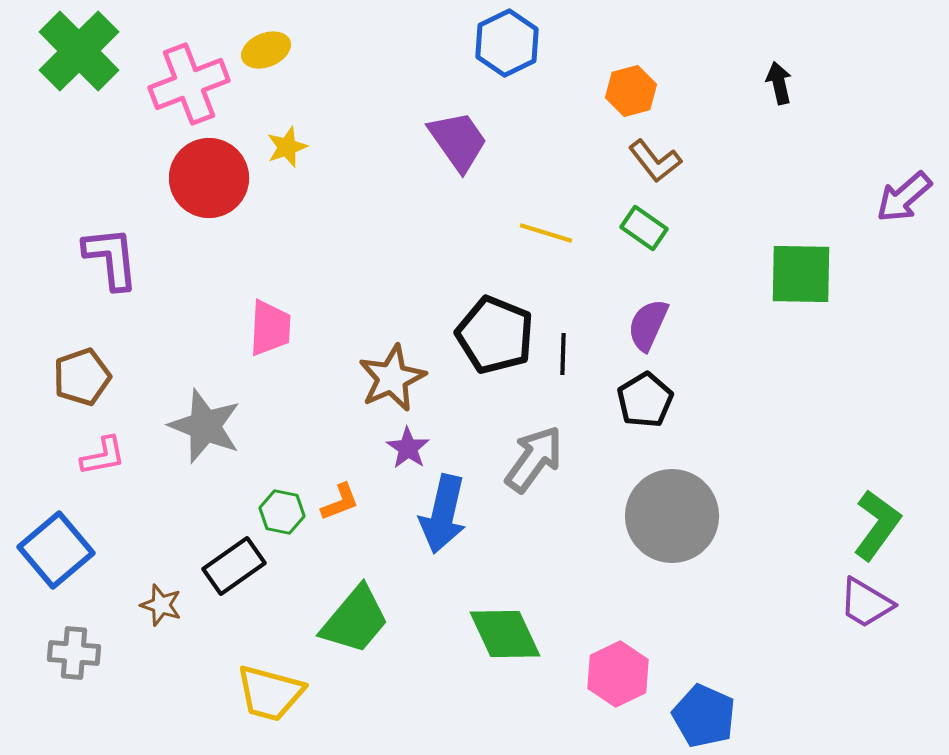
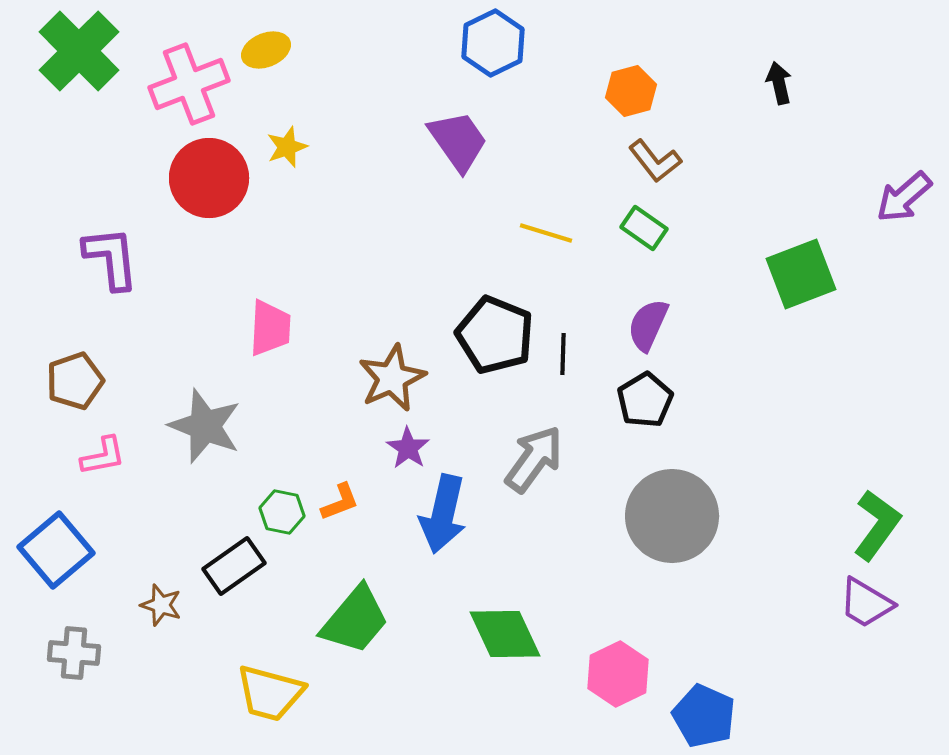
blue hexagon at (507, 43): moved 14 px left
green square at (801, 274): rotated 22 degrees counterclockwise
brown pentagon at (82, 377): moved 7 px left, 4 px down
